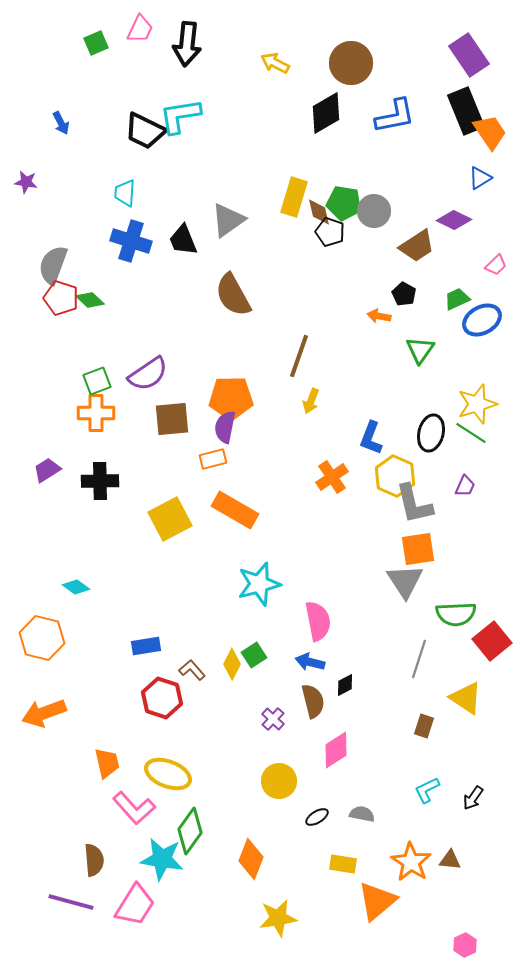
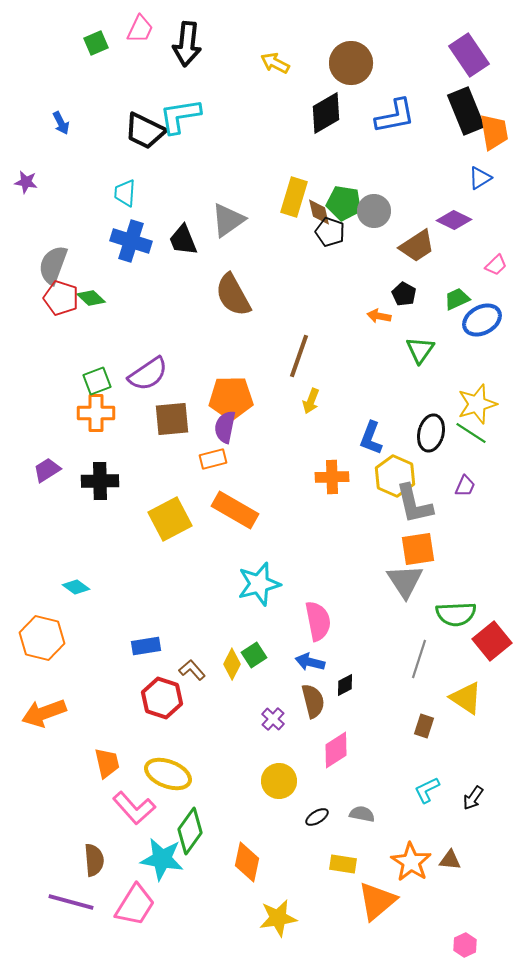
orange trapezoid at (490, 132): moved 4 px right; rotated 24 degrees clockwise
green diamond at (90, 300): moved 1 px right, 2 px up
orange cross at (332, 477): rotated 32 degrees clockwise
orange diamond at (251, 859): moved 4 px left, 3 px down; rotated 9 degrees counterclockwise
